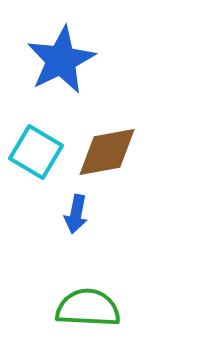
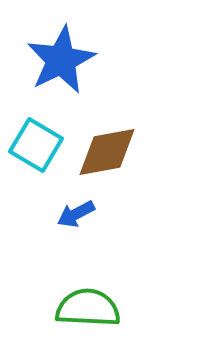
cyan square: moved 7 px up
blue arrow: rotated 51 degrees clockwise
